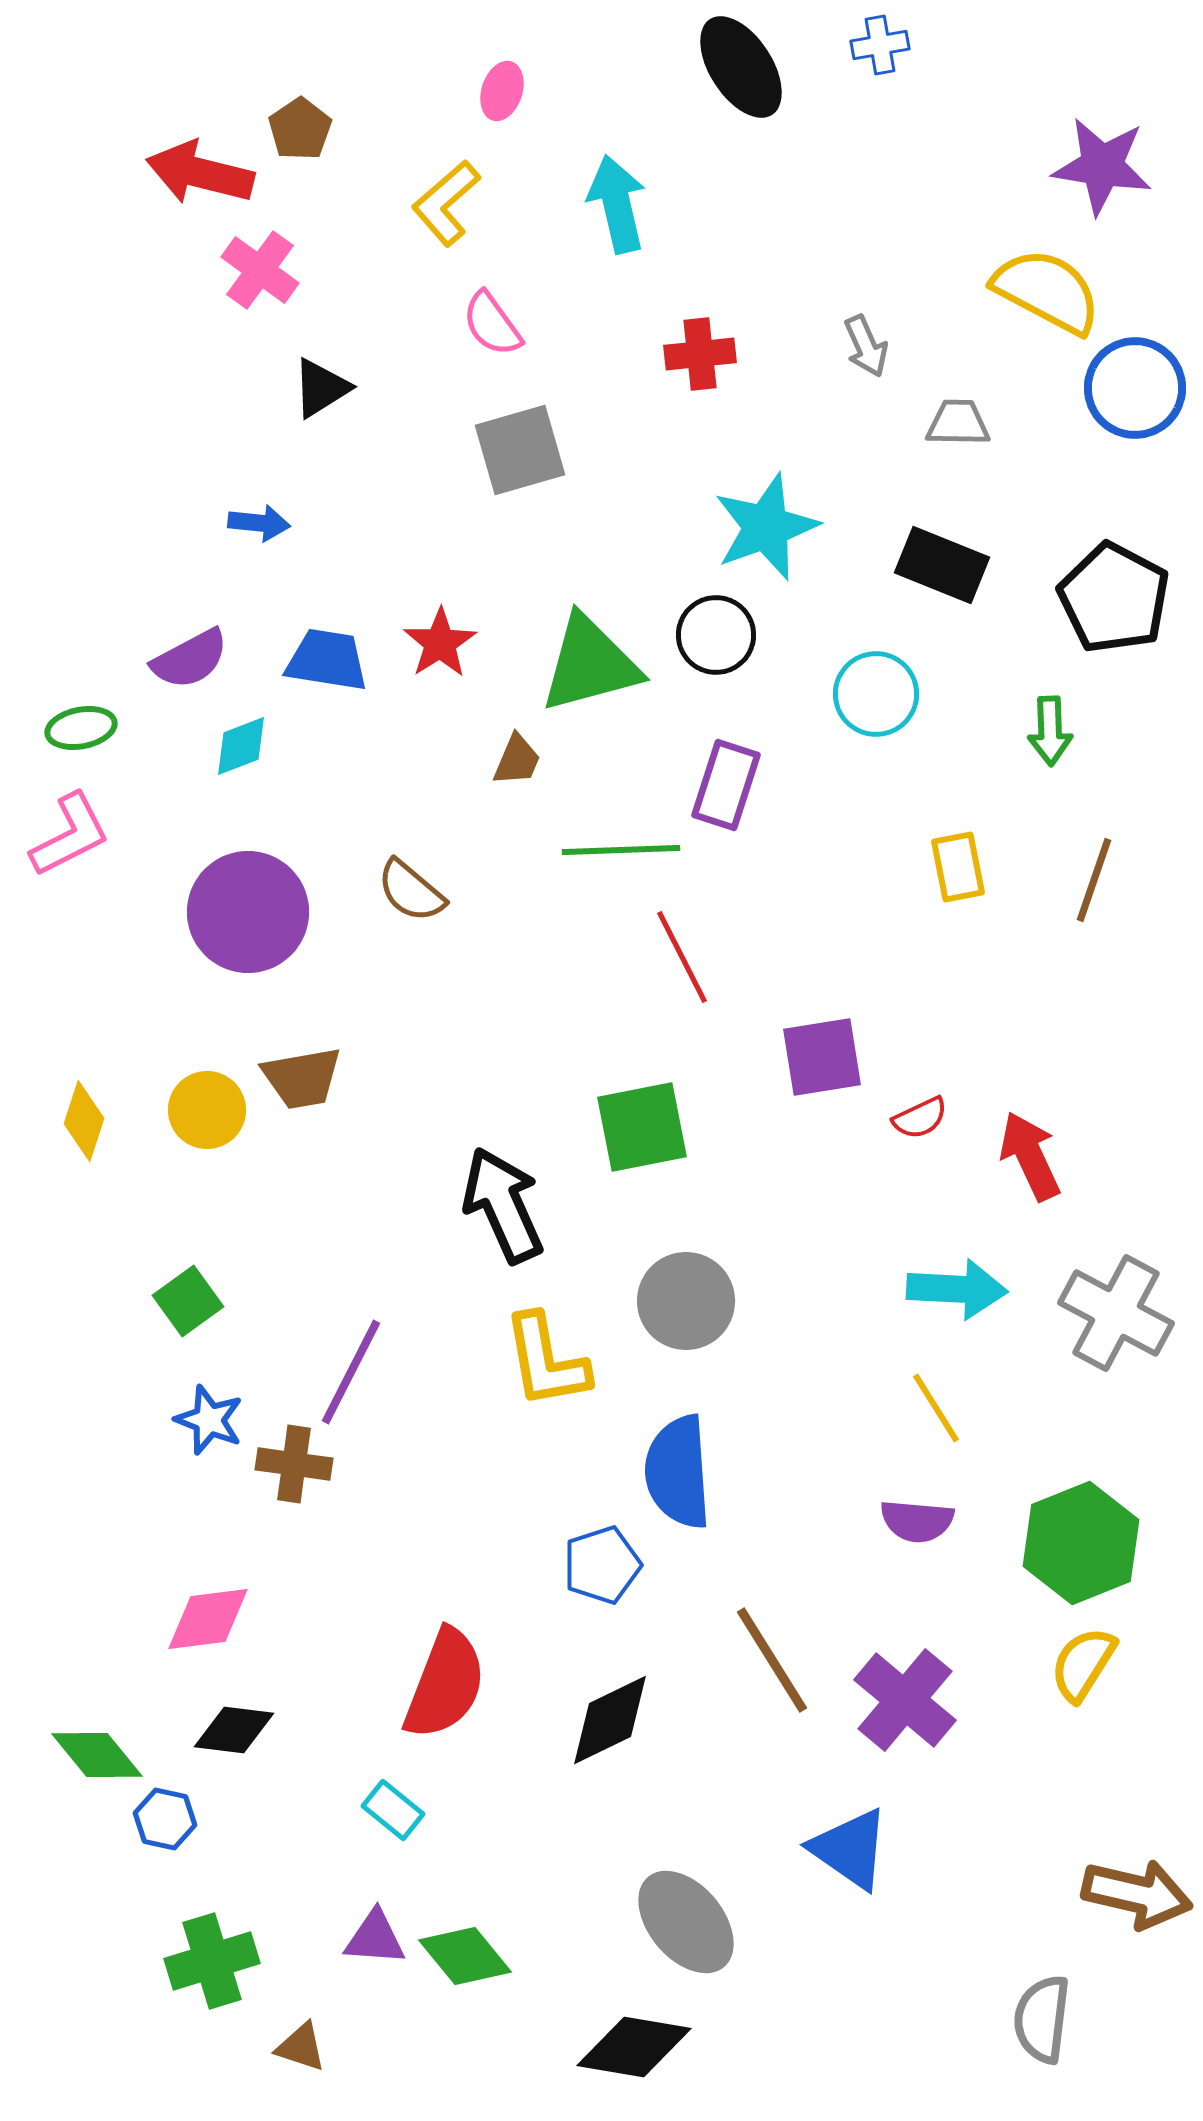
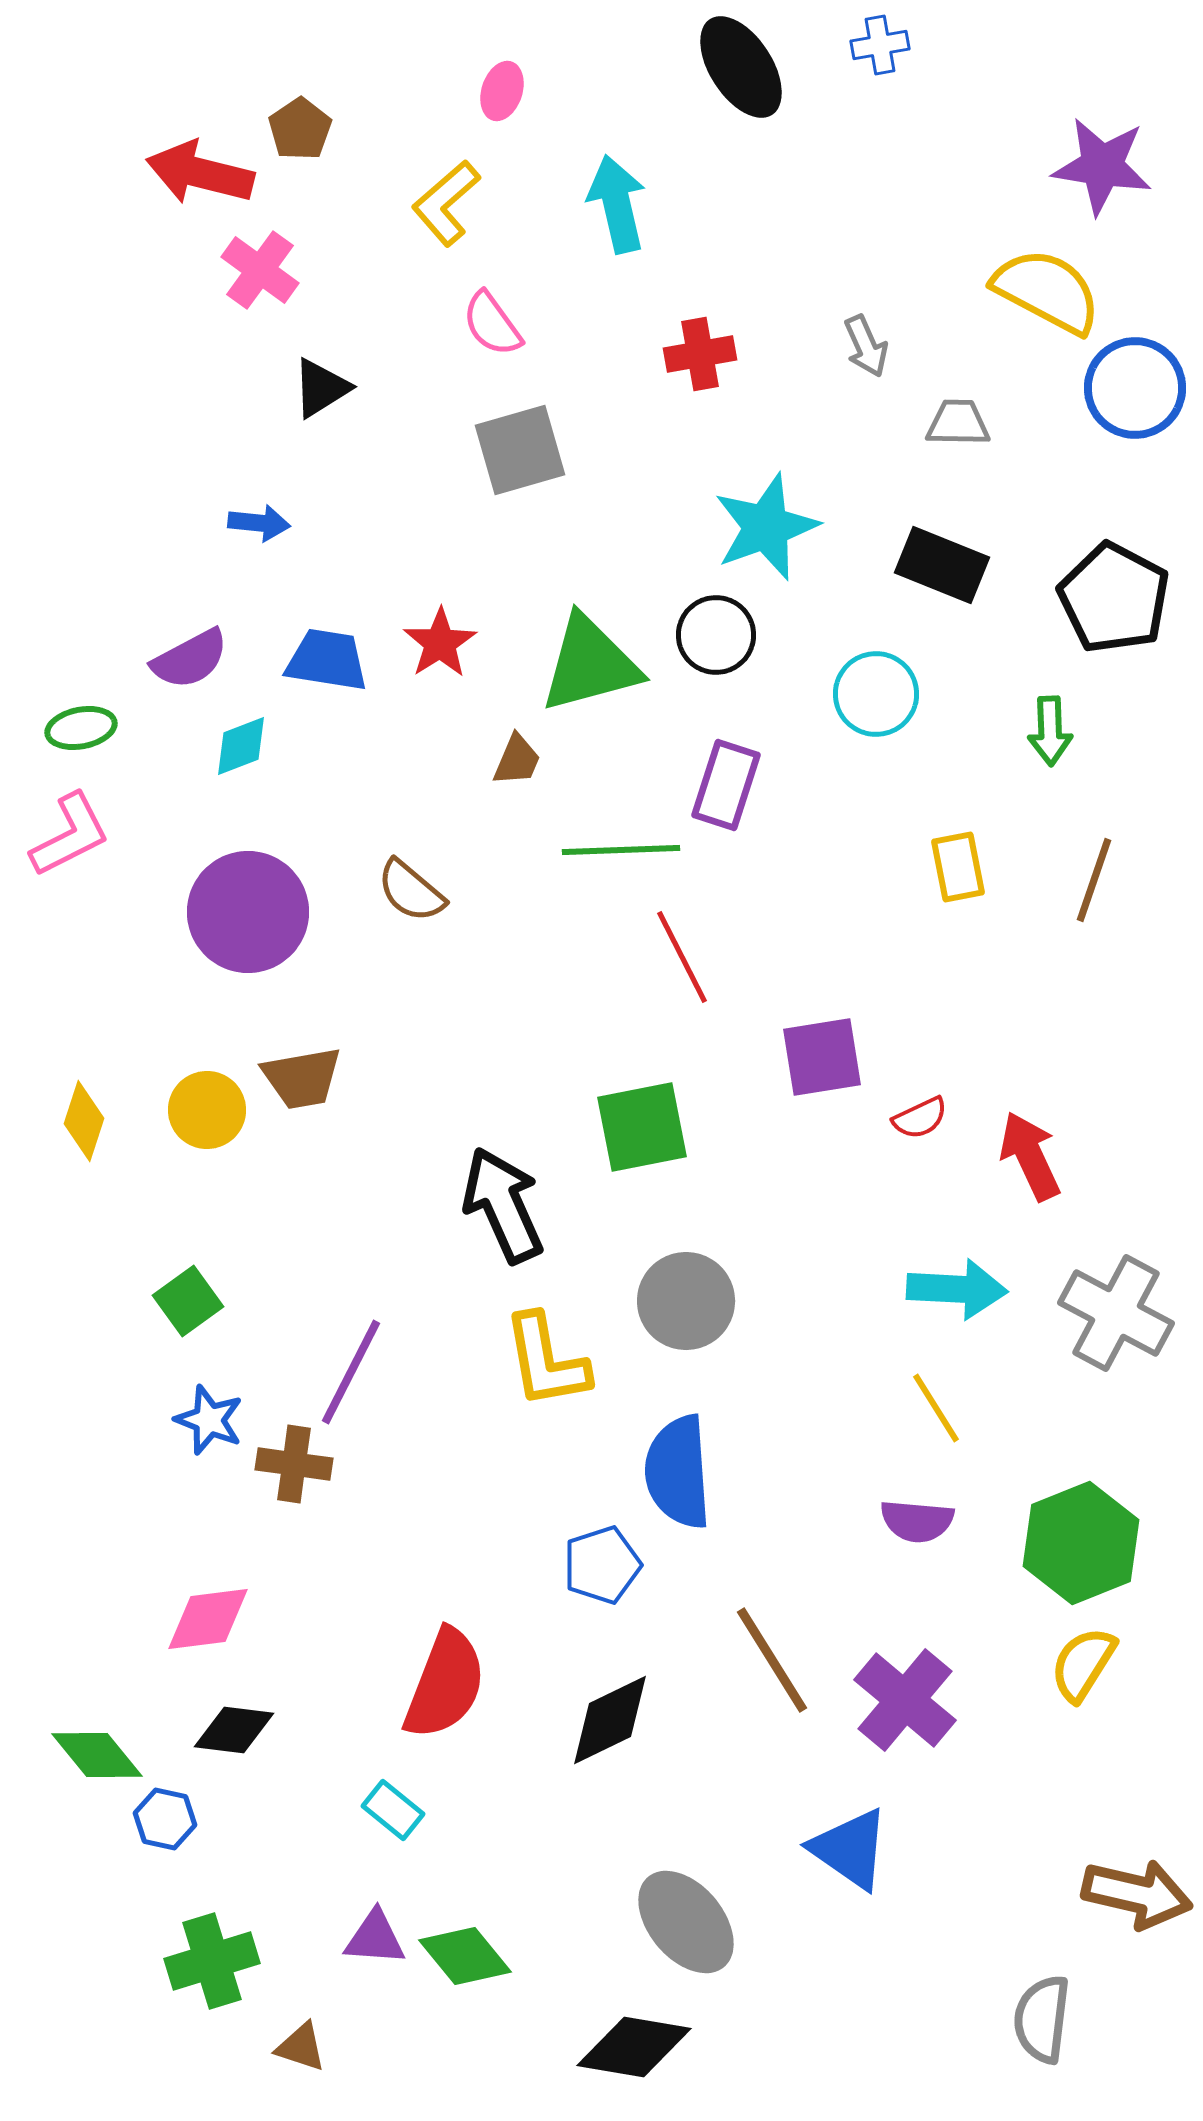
red cross at (700, 354): rotated 4 degrees counterclockwise
